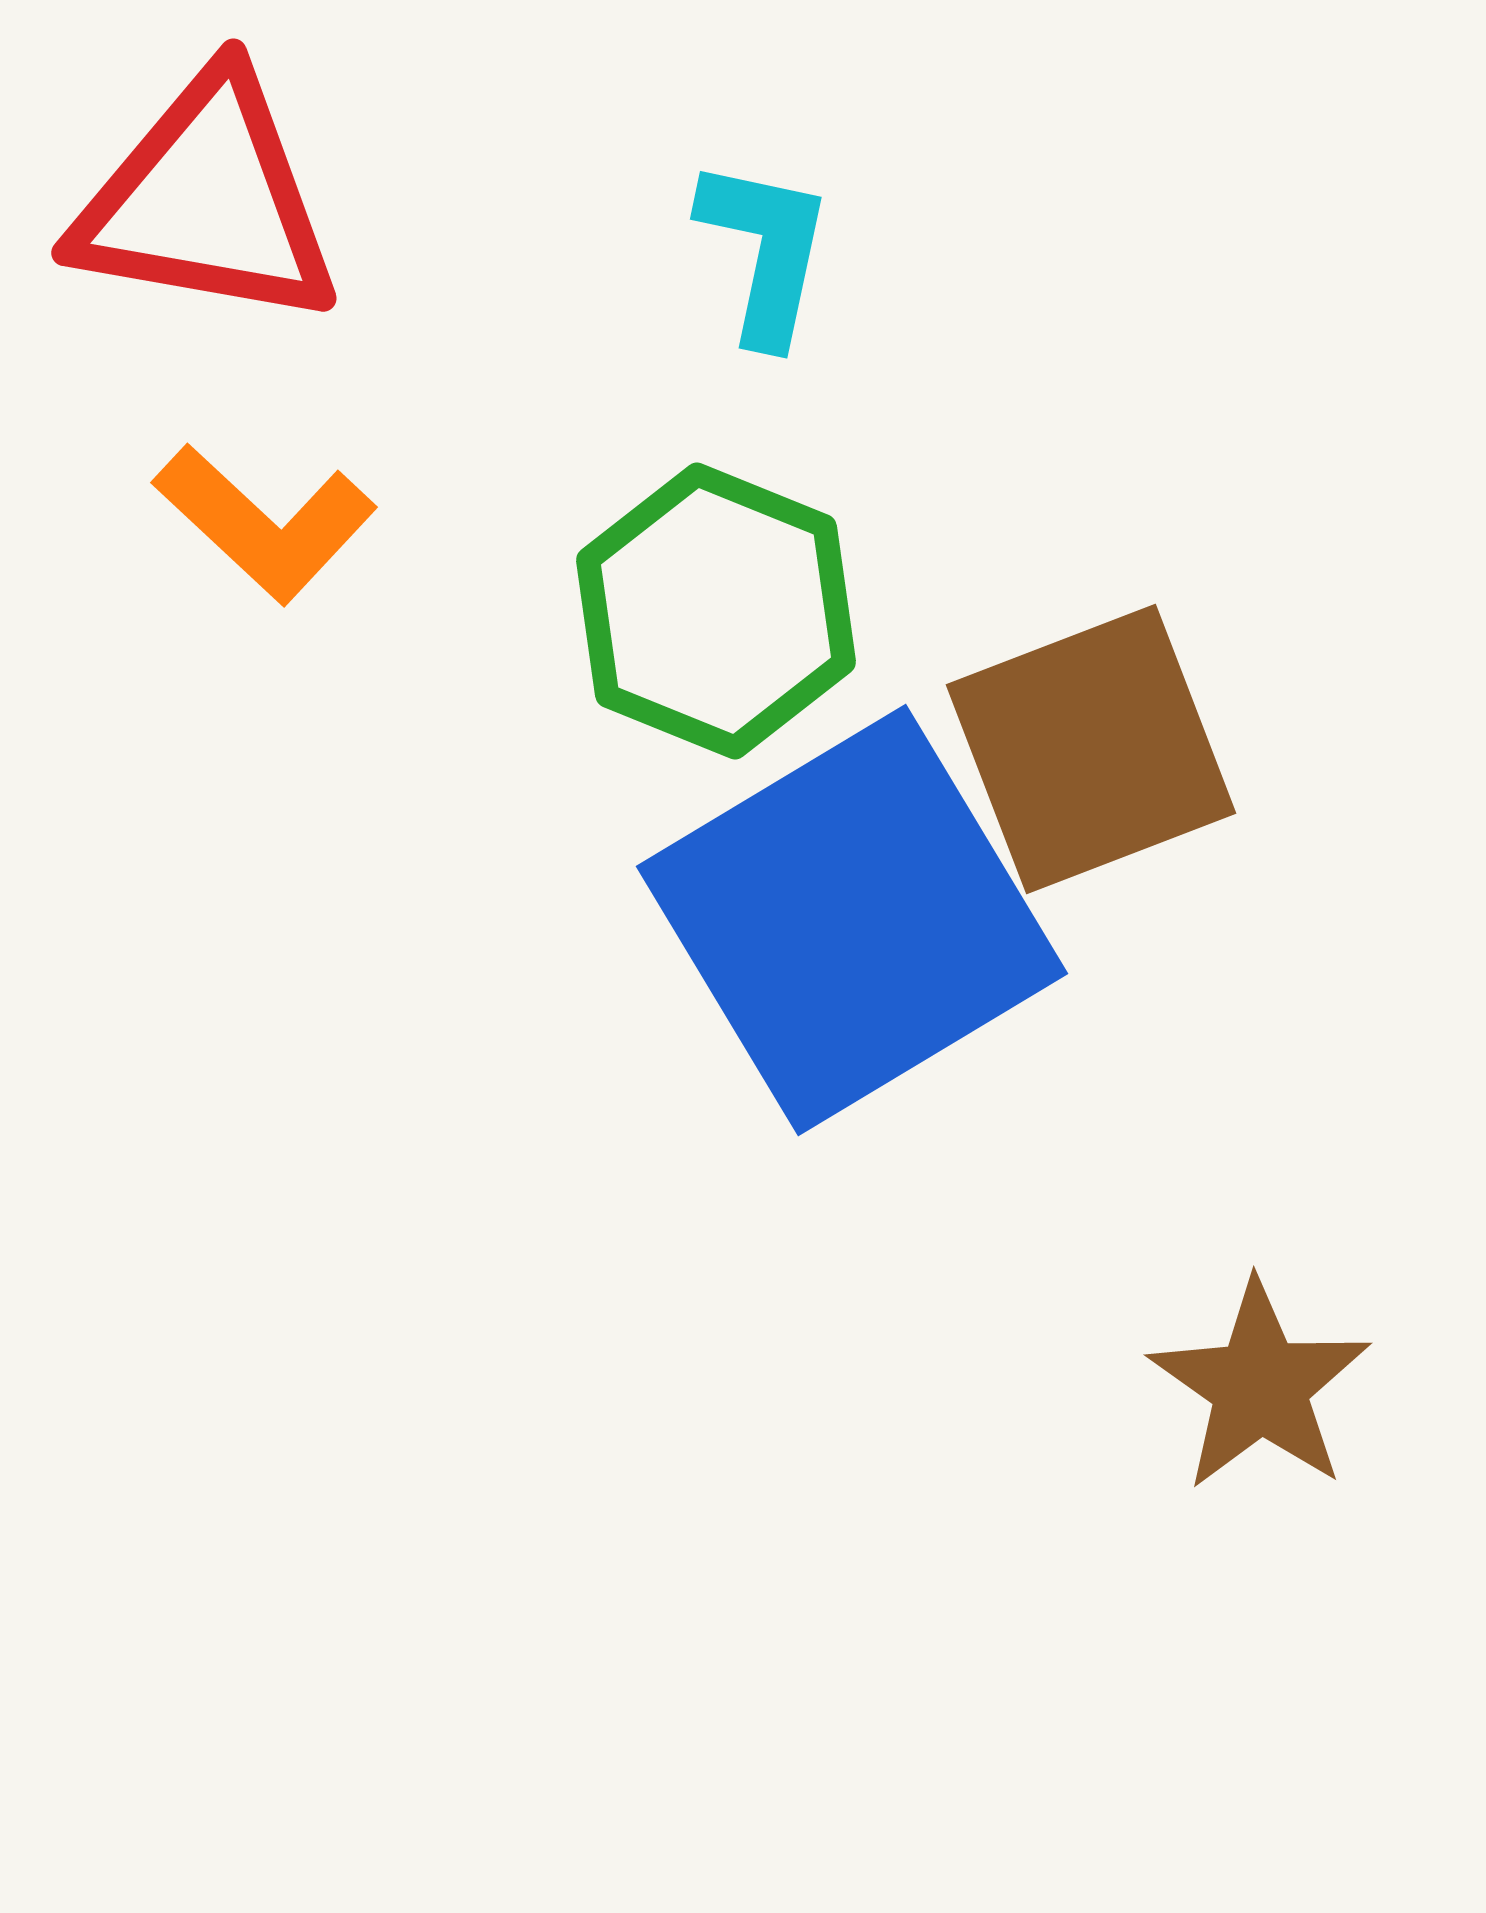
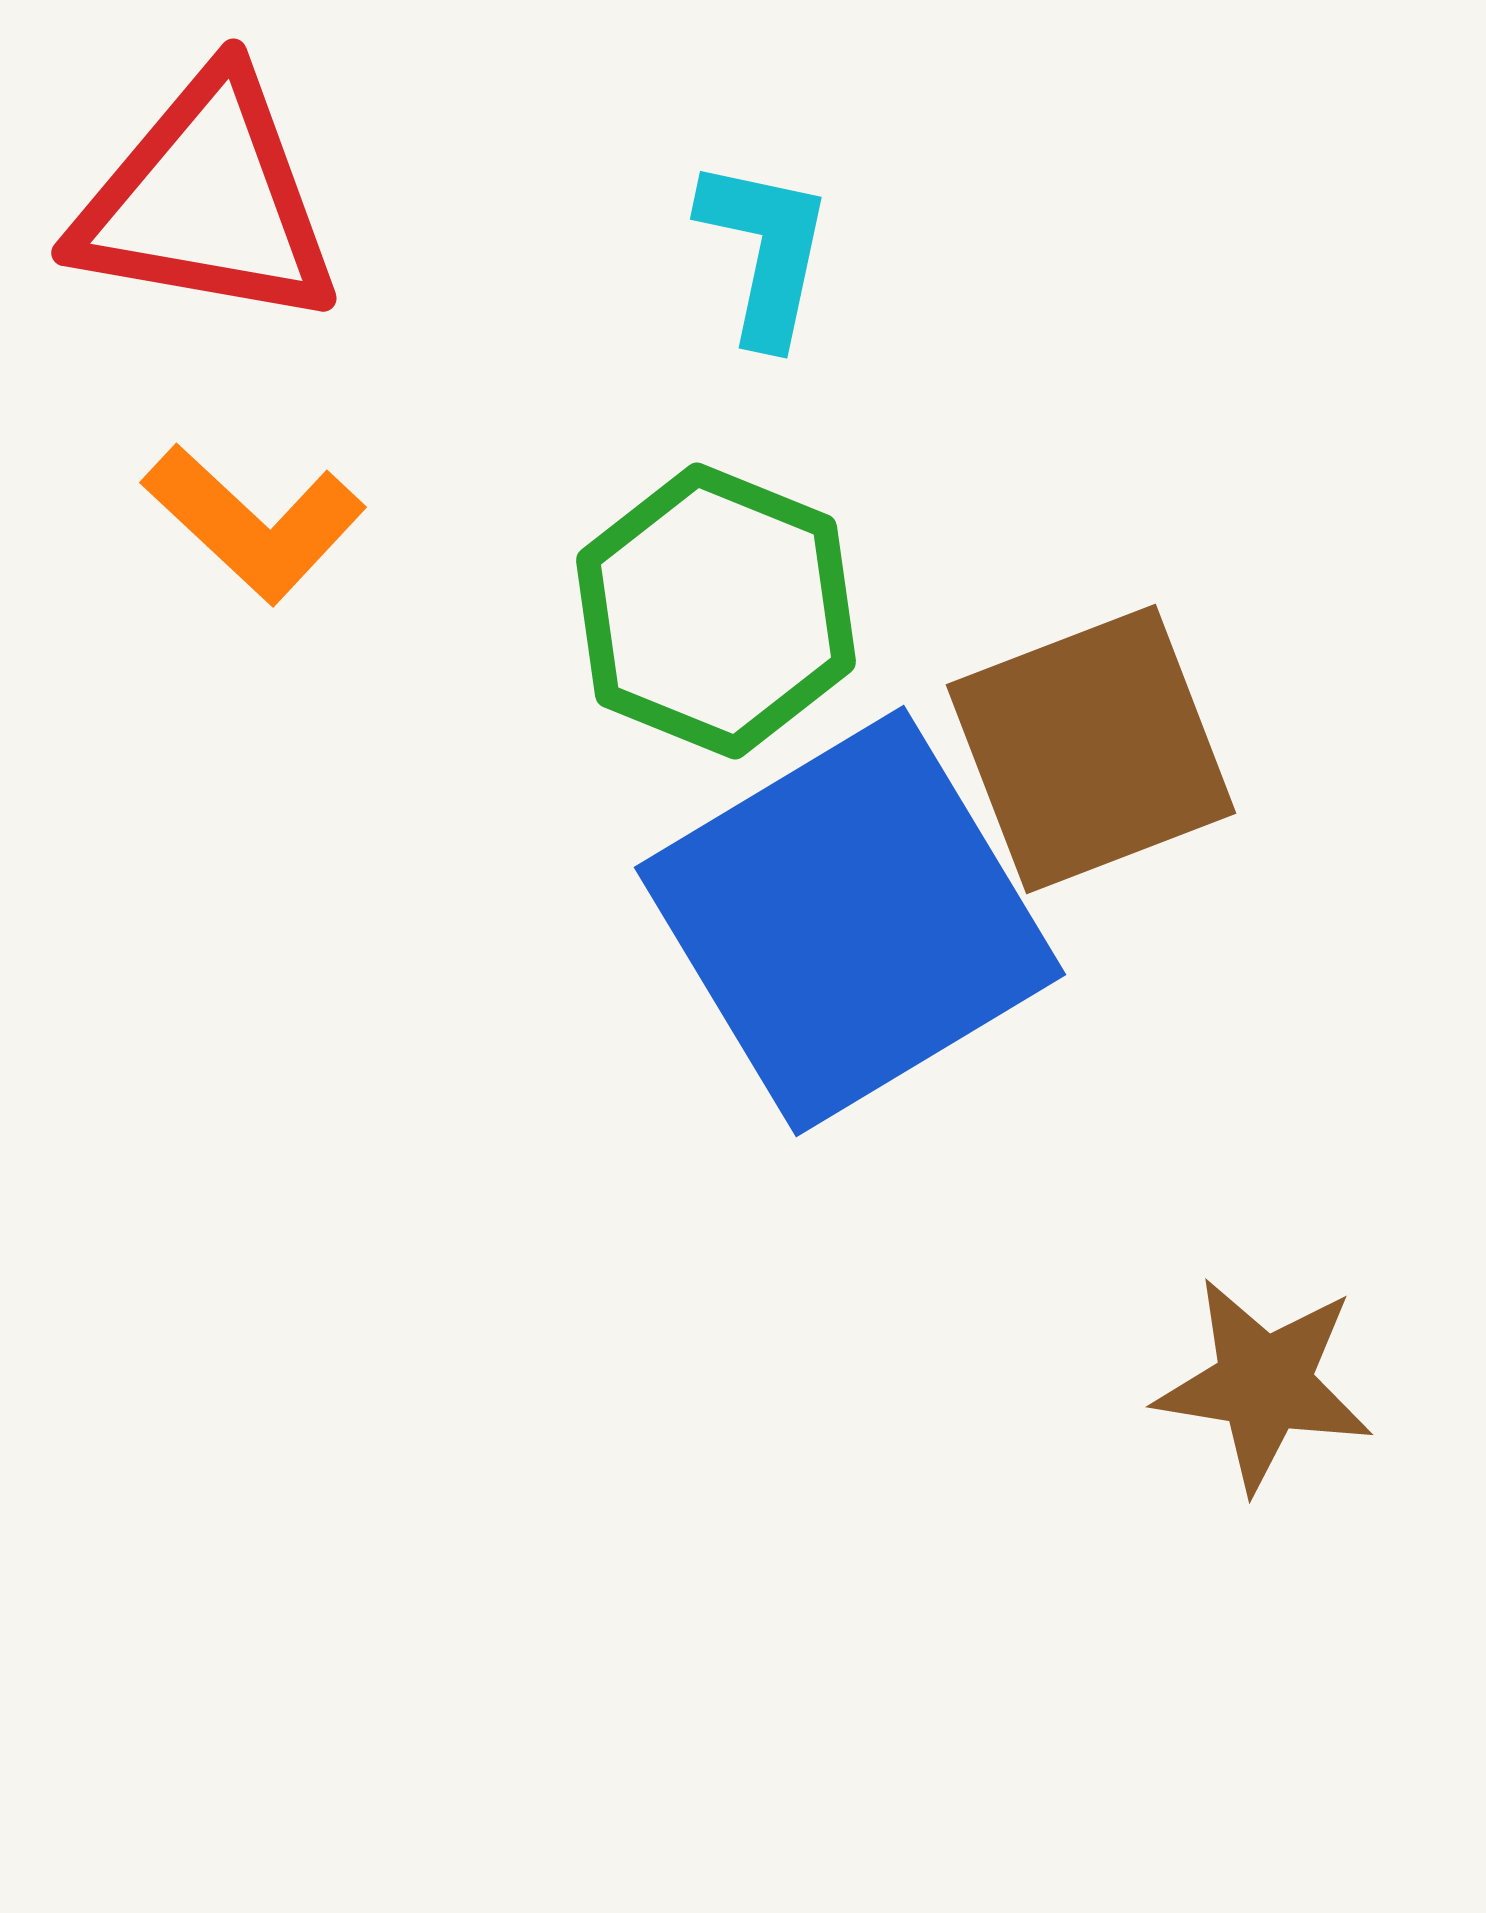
orange L-shape: moved 11 px left
blue square: moved 2 px left, 1 px down
brown star: moved 4 px right, 2 px up; rotated 26 degrees counterclockwise
